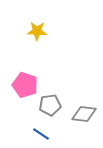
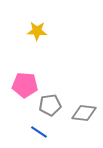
pink pentagon: rotated 15 degrees counterclockwise
gray diamond: moved 1 px up
blue line: moved 2 px left, 2 px up
